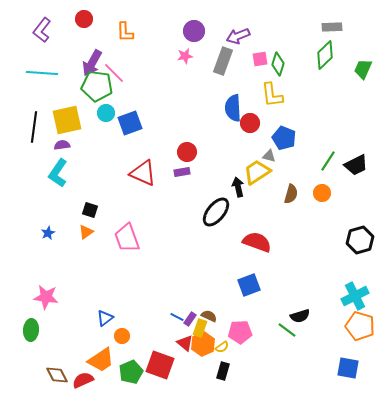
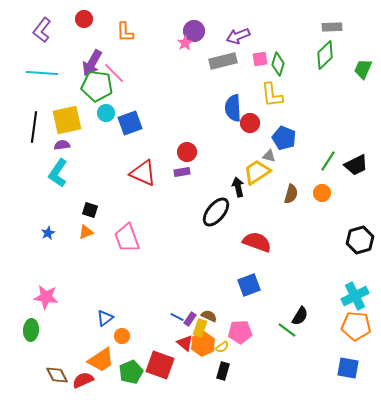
pink star at (185, 56): moved 13 px up; rotated 21 degrees counterclockwise
gray rectangle at (223, 61): rotated 56 degrees clockwise
orange triangle at (86, 232): rotated 14 degrees clockwise
black semicircle at (300, 316): rotated 42 degrees counterclockwise
orange pentagon at (360, 326): moved 4 px left; rotated 12 degrees counterclockwise
